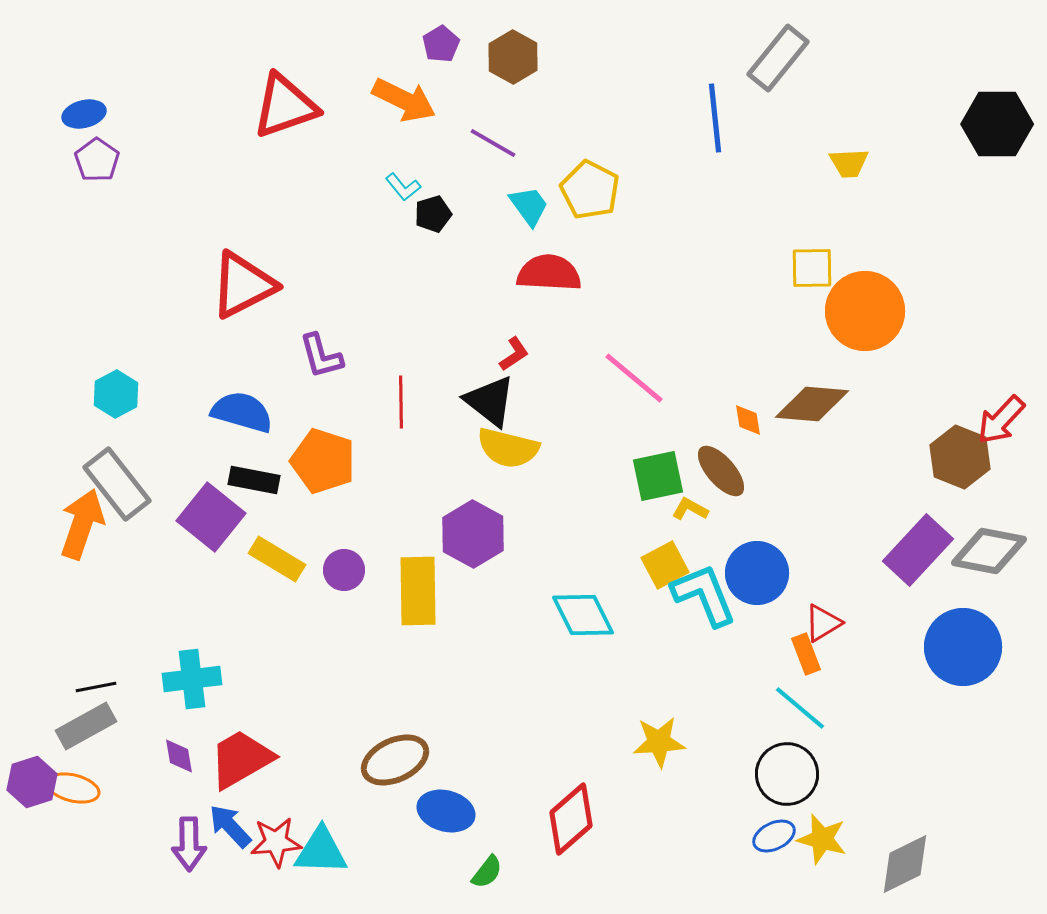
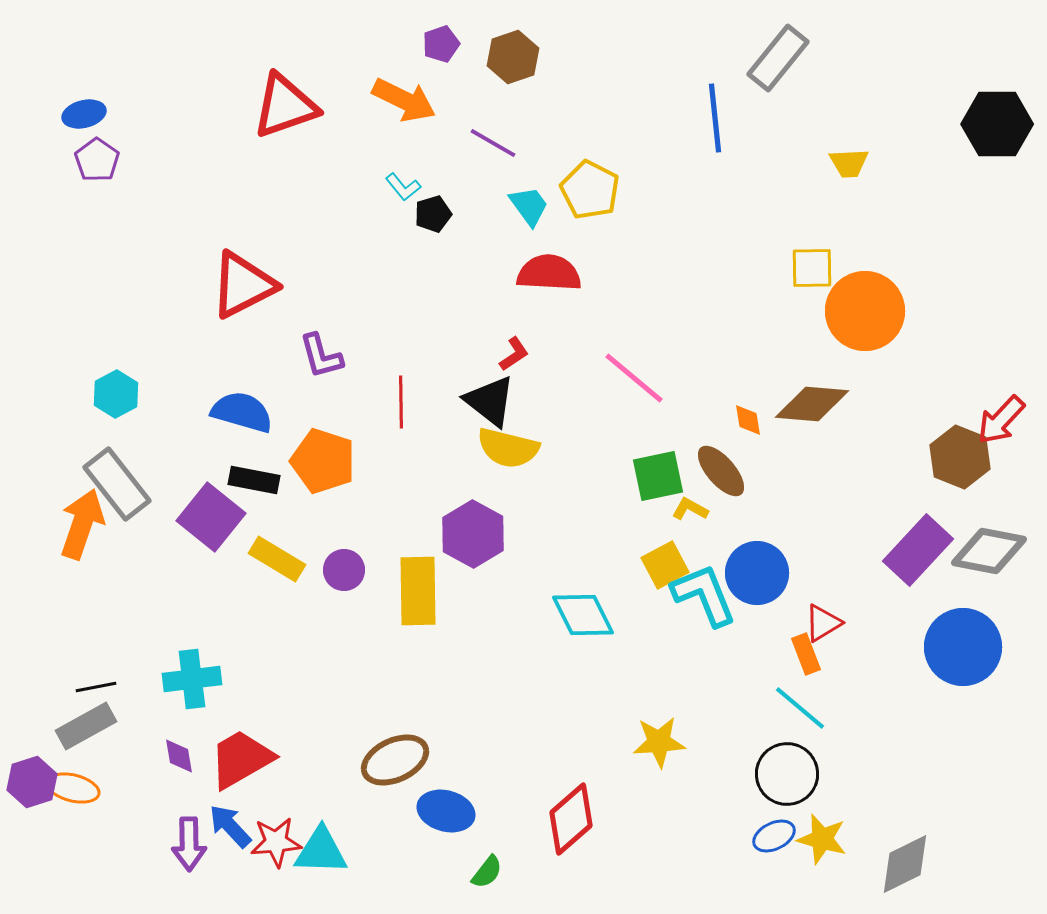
purple pentagon at (441, 44): rotated 12 degrees clockwise
brown hexagon at (513, 57): rotated 12 degrees clockwise
